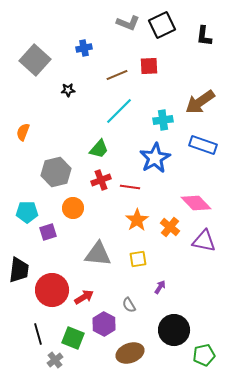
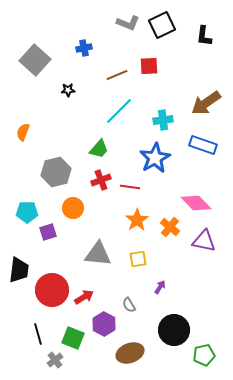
brown arrow: moved 6 px right, 1 px down
